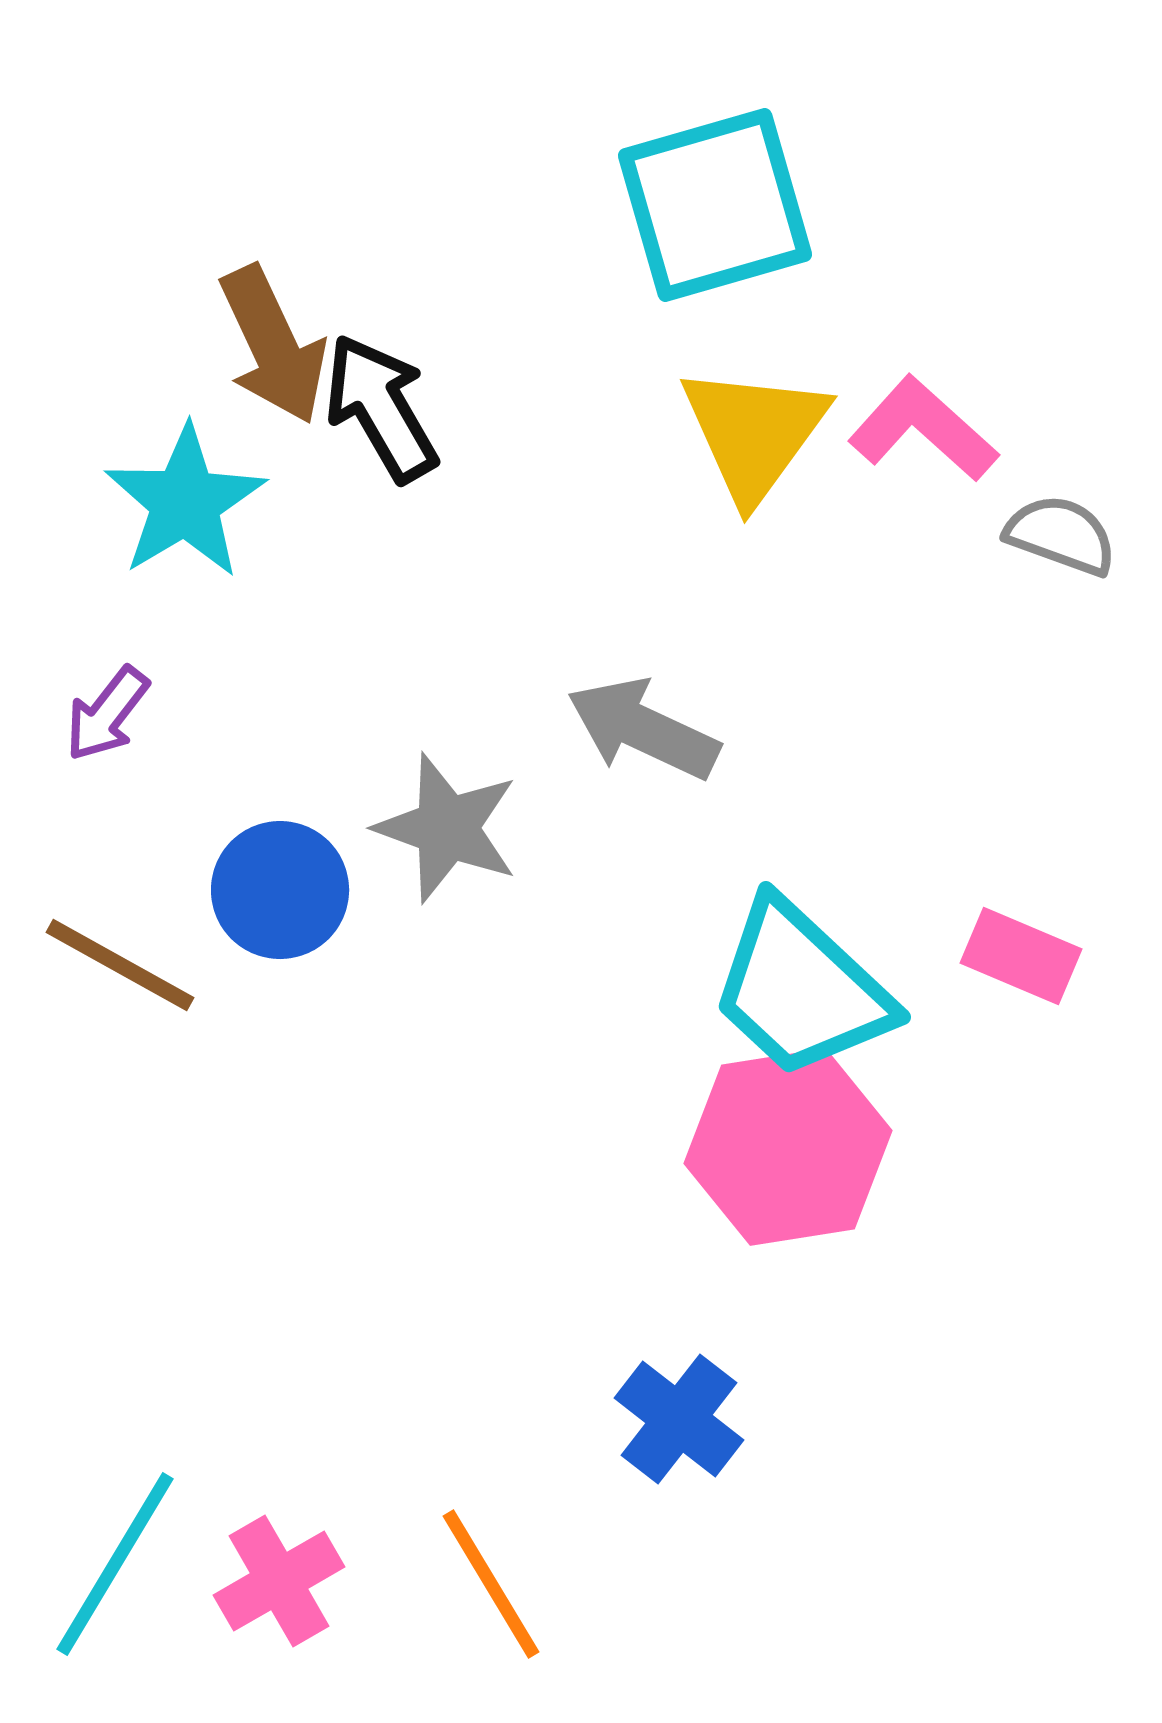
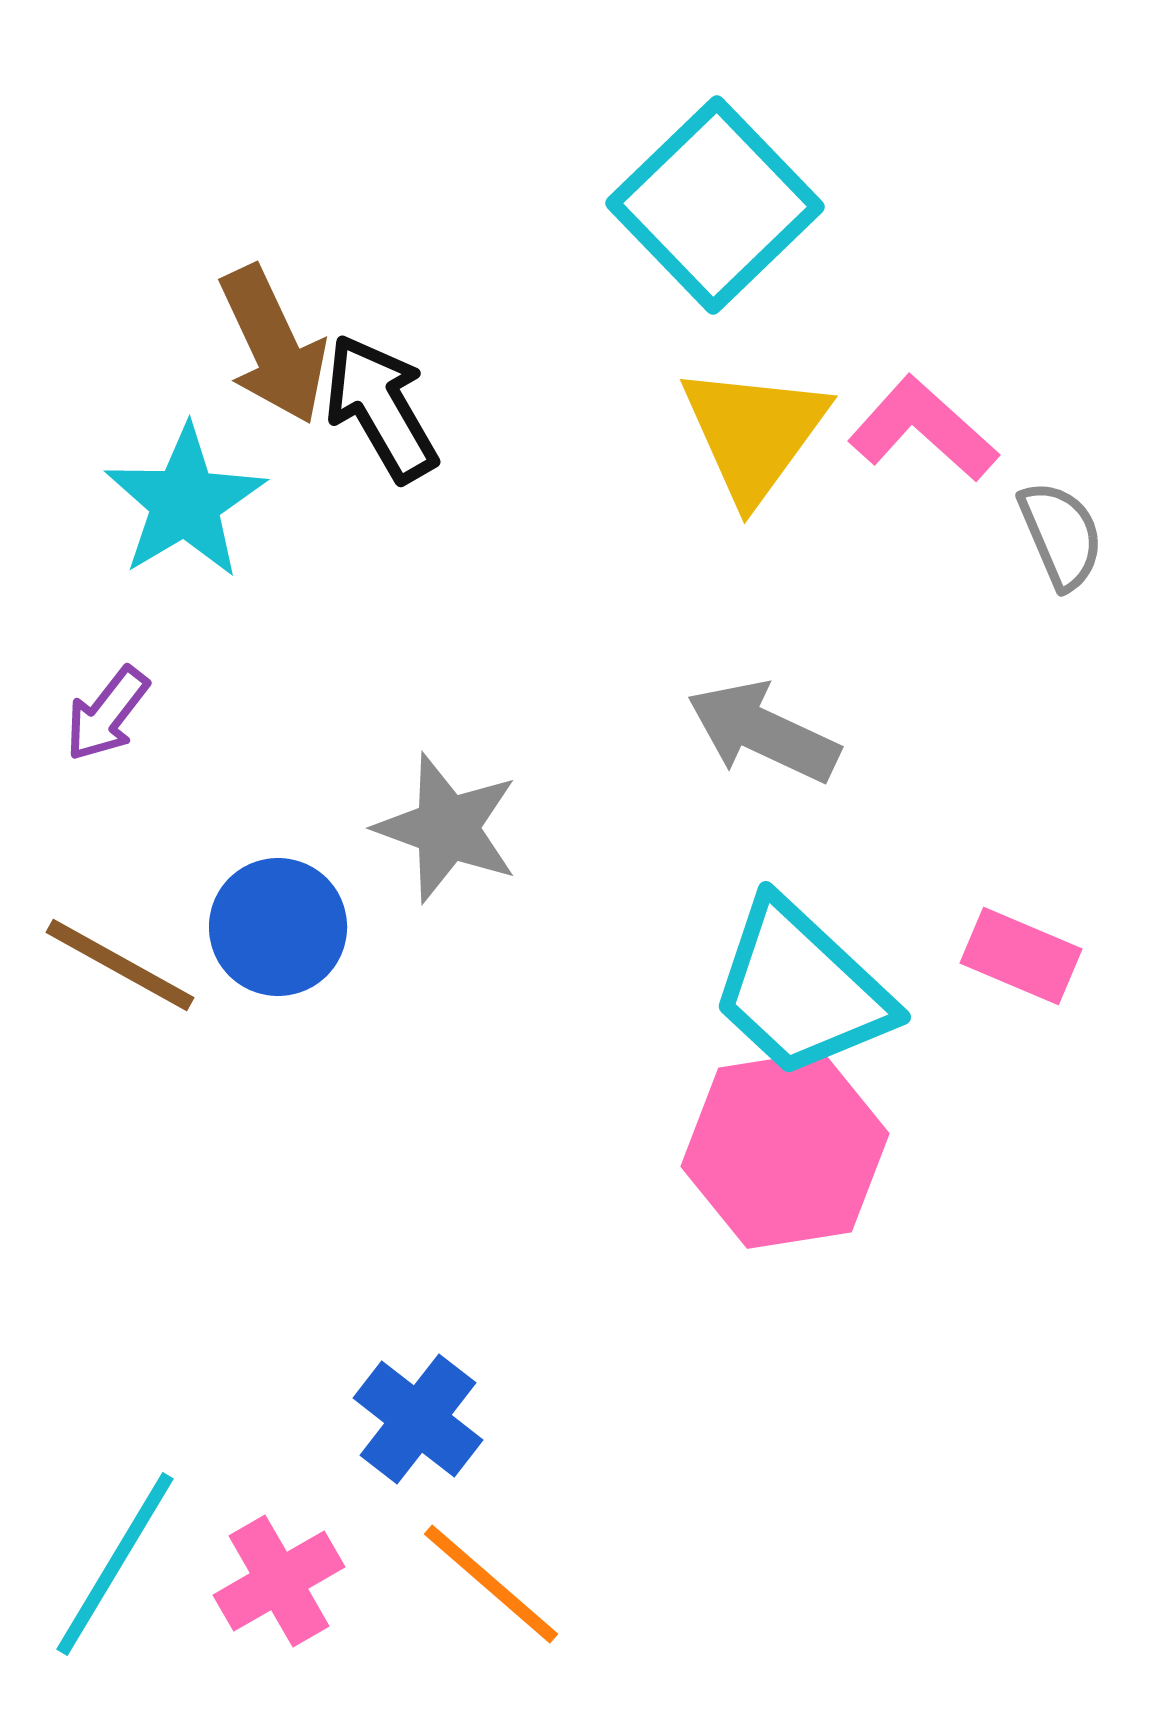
cyan square: rotated 28 degrees counterclockwise
gray semicircle: rotated 47 degrees clockwise
gray arrow: moved 120 px right, 3 px down
blue circle: moved 2 px left, 37 px down
pink hexagon: moved 3 px left, 3 px down
blue cross: moved 261 px left
orange line: rotated 18 degrees counterclockwise
